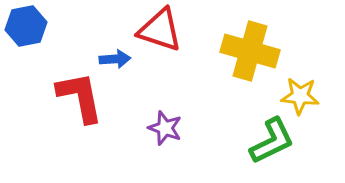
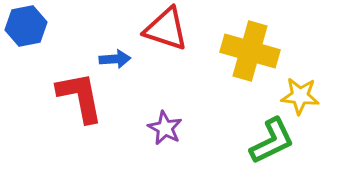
red triangle: moved 6 px right, 1 px up
purple star: rotated 8 degrees clockwise
